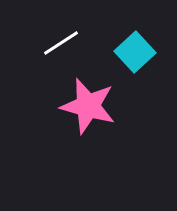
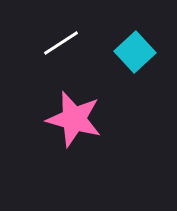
pink star: moved 14 px left, 13 px down
